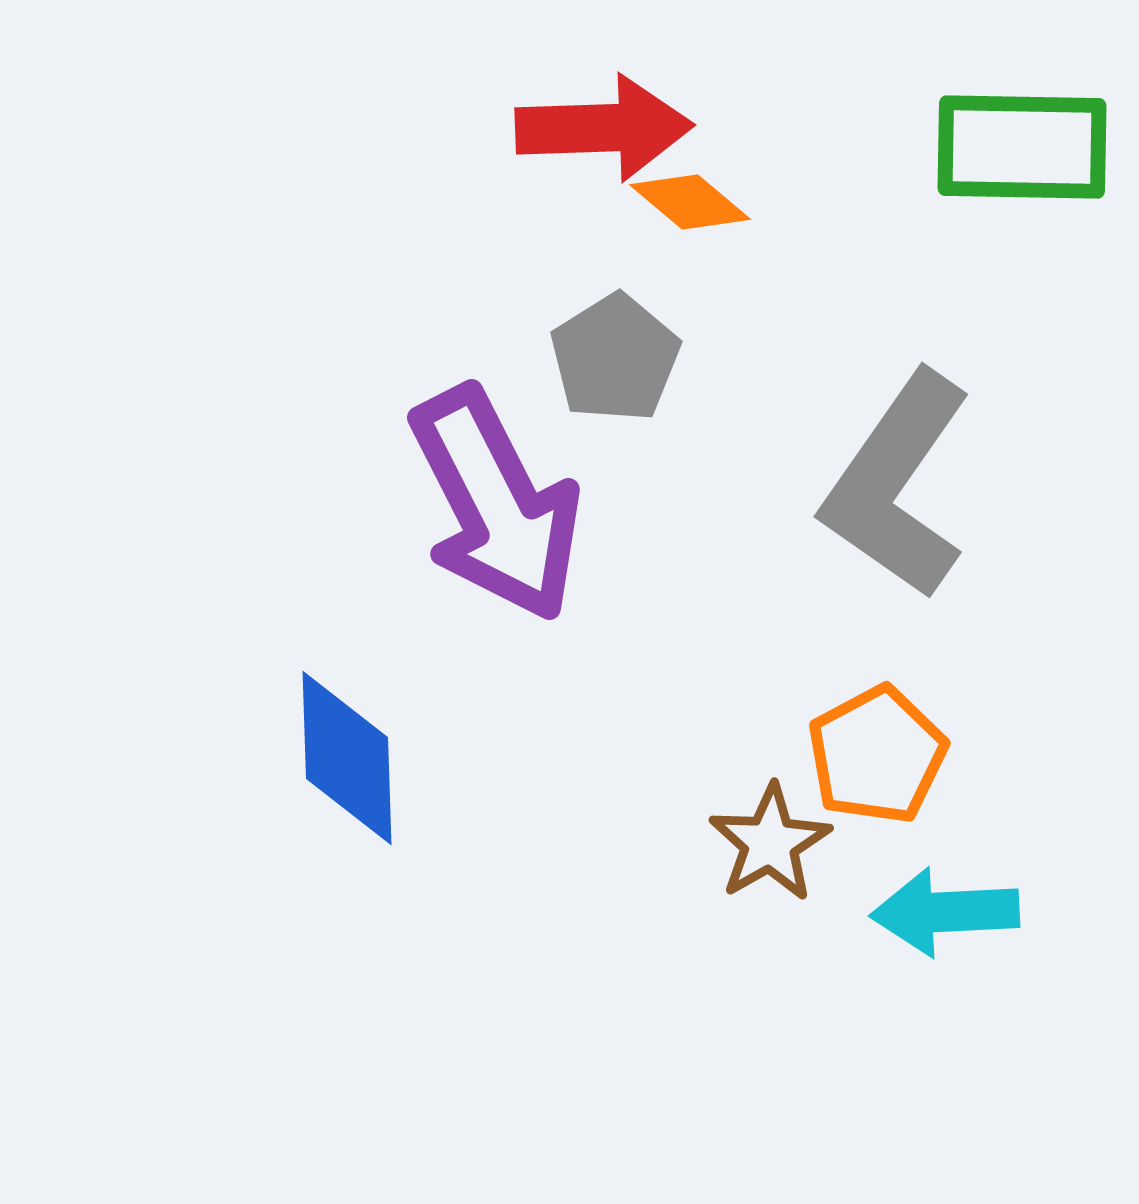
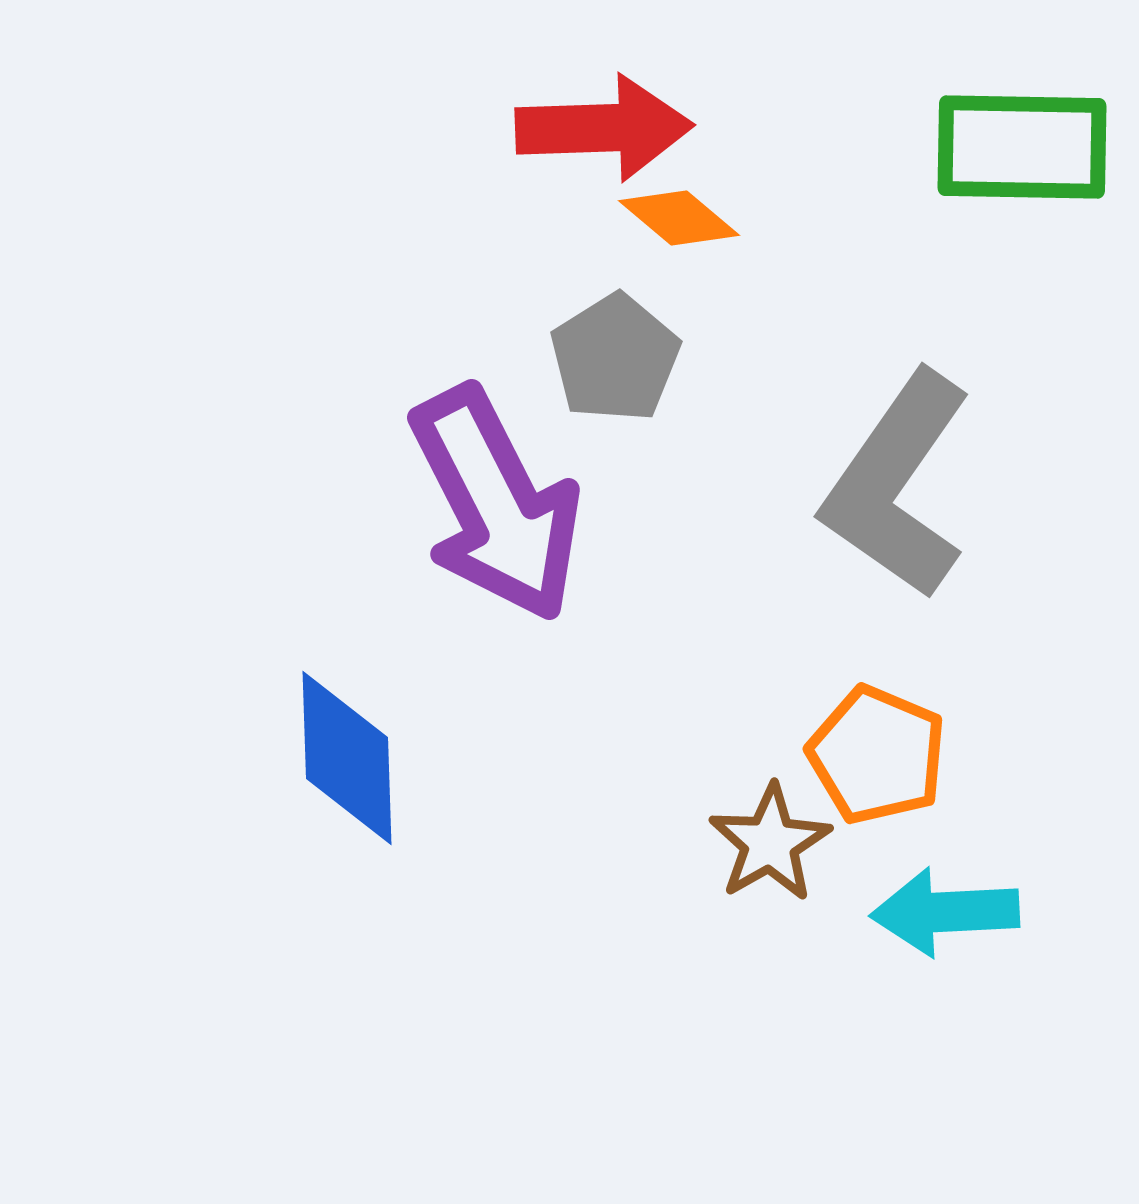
orange diamond: moved 11 px left, 16 px down
orange pentagon: rotated 21 degrees counterclockwise
